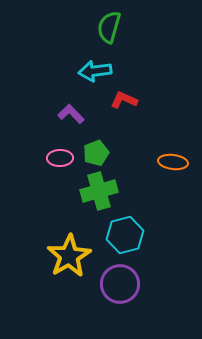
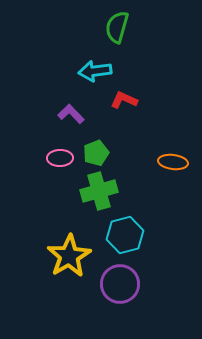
green semicircle: moved 8 px right
